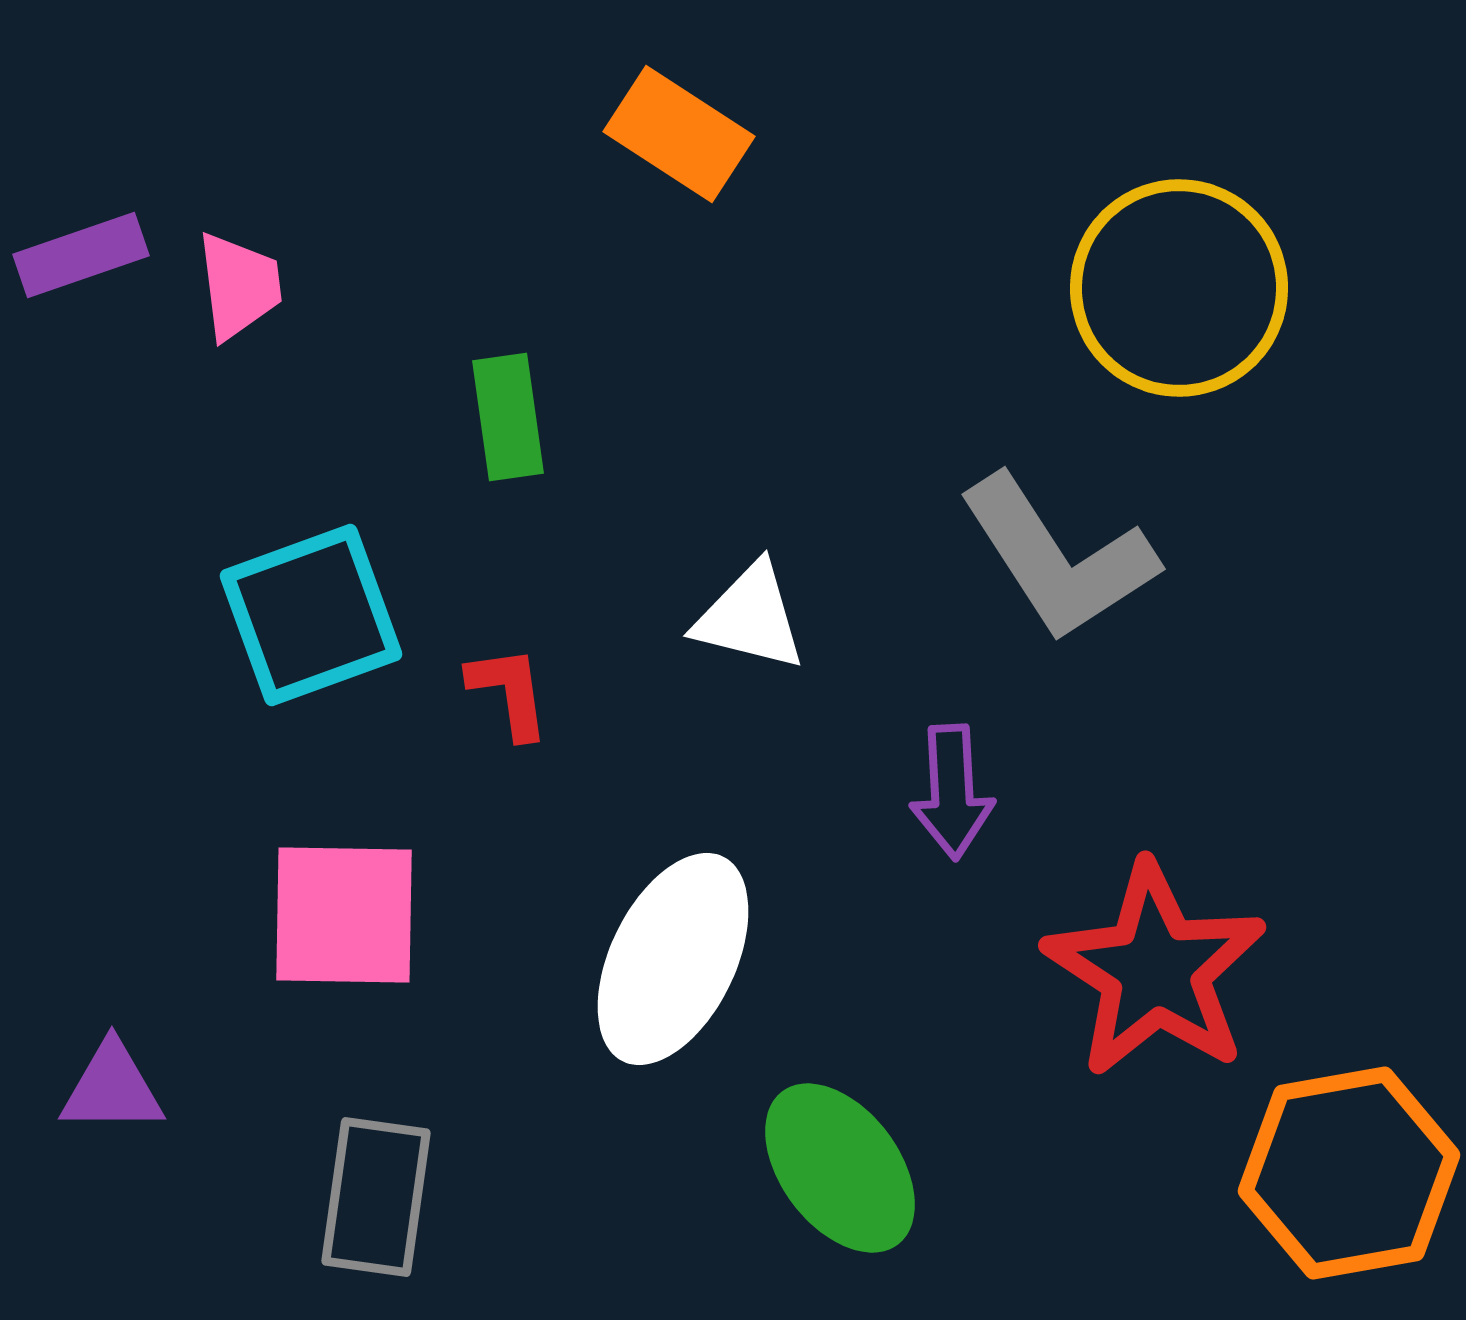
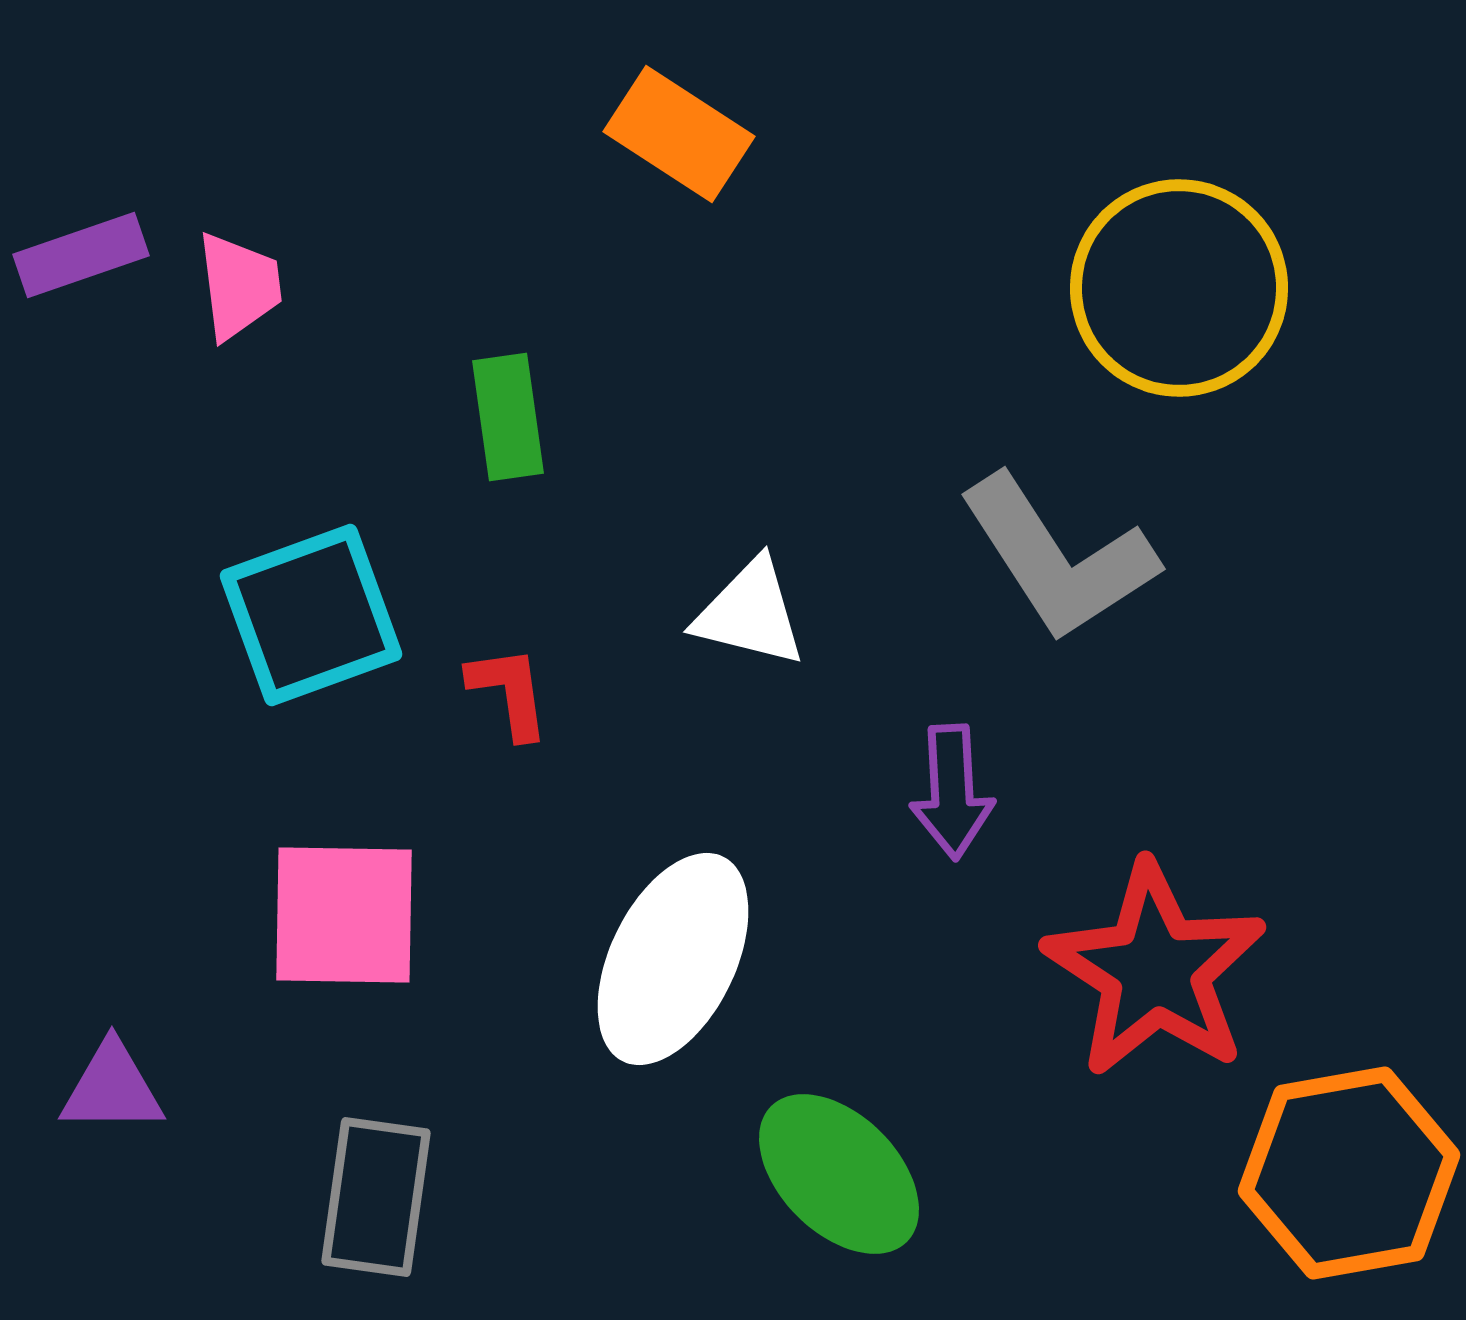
white triangle: moved 4 px up
green ellipse: moved 1 px left, 6 px down; rotated 8 degrees counterclockwise
